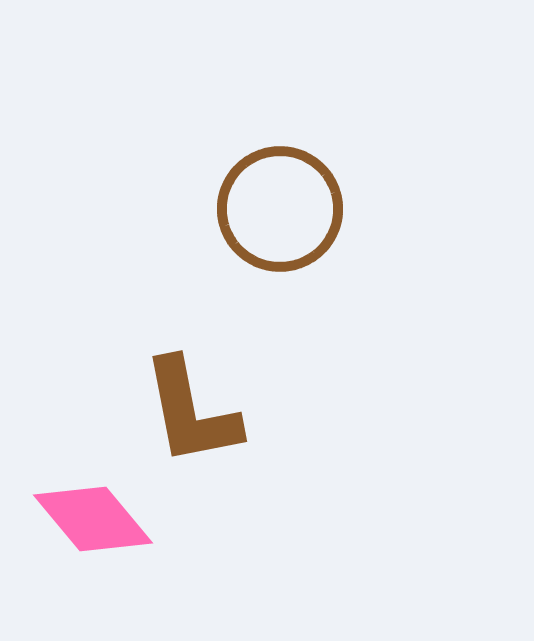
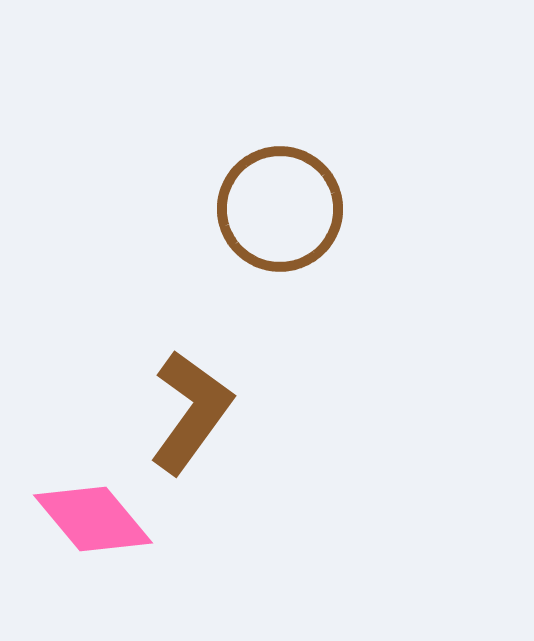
brown L-shape: rotated 133 degrees counterclockwise
